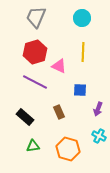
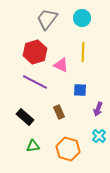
gray trapezoid: moved 11 px right, 2 px down; rotated 15 degrees clockwise
pink triangle: moved 2 px right, 1 px up
cyan cross: rotated 16 degrees clockwise
